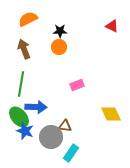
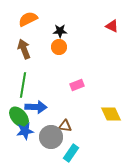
green line: moved 2 px right, 1 px down
blue star: rotated 30 degrees counterclockwise
